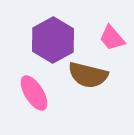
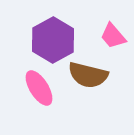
pink trapezoid: moved 1 px right, 2 px up
pink ellipse: moved 5 px right, 5 px up
